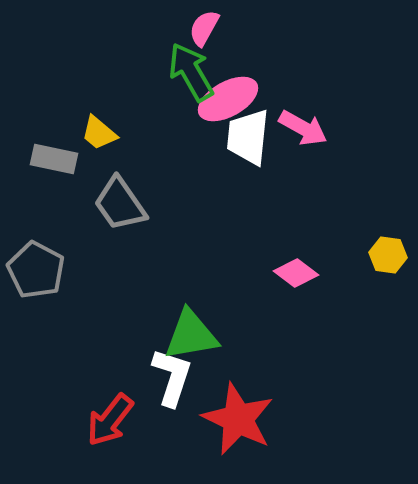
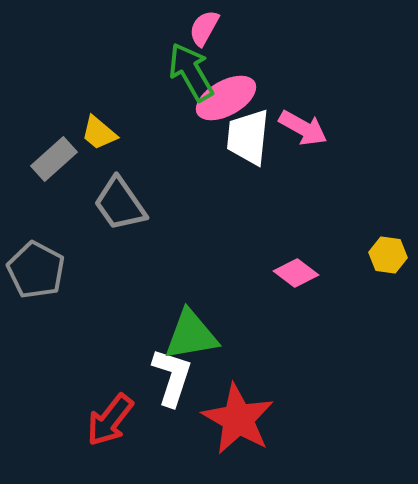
pink ellipse: moved 2 px left, 1 px up
gray rectangle: rotated 54 degrees counterclockwise
red star: rotated 4 degrees clockwise
